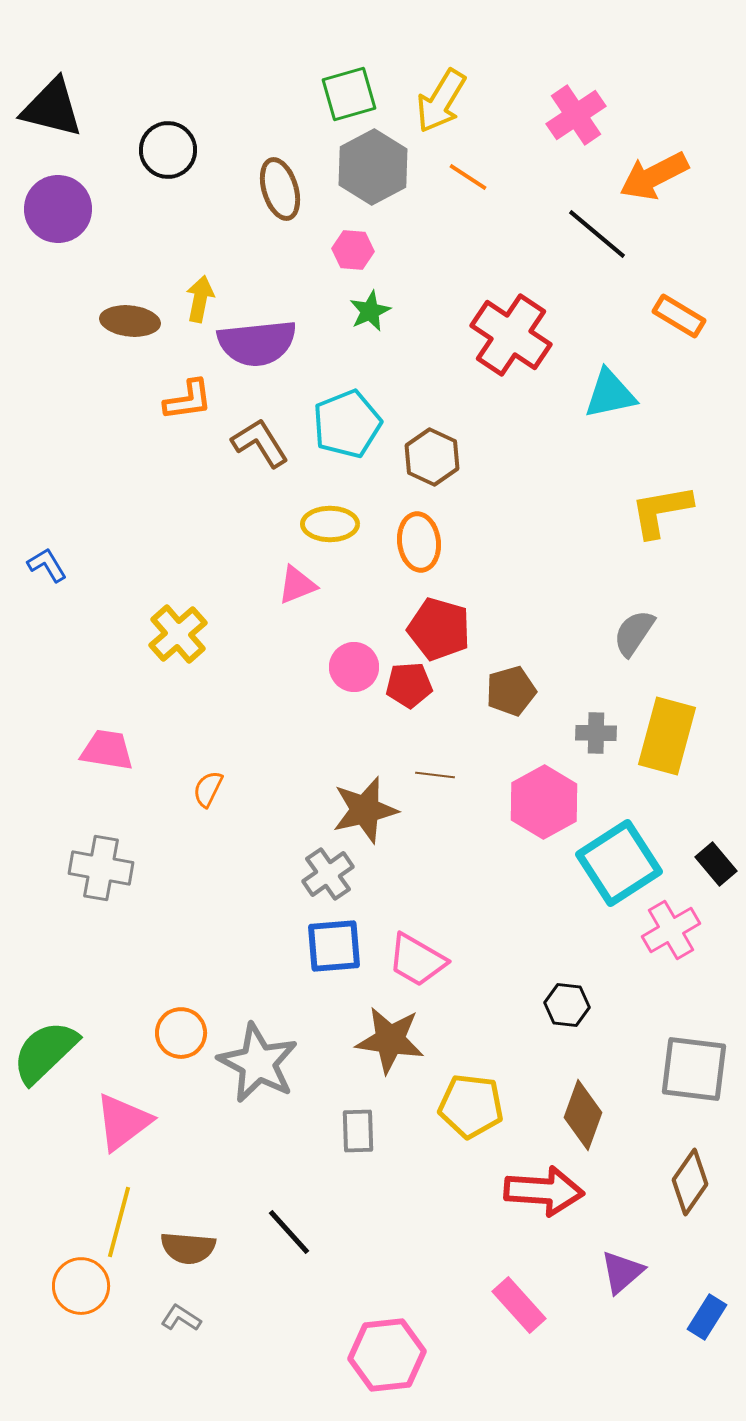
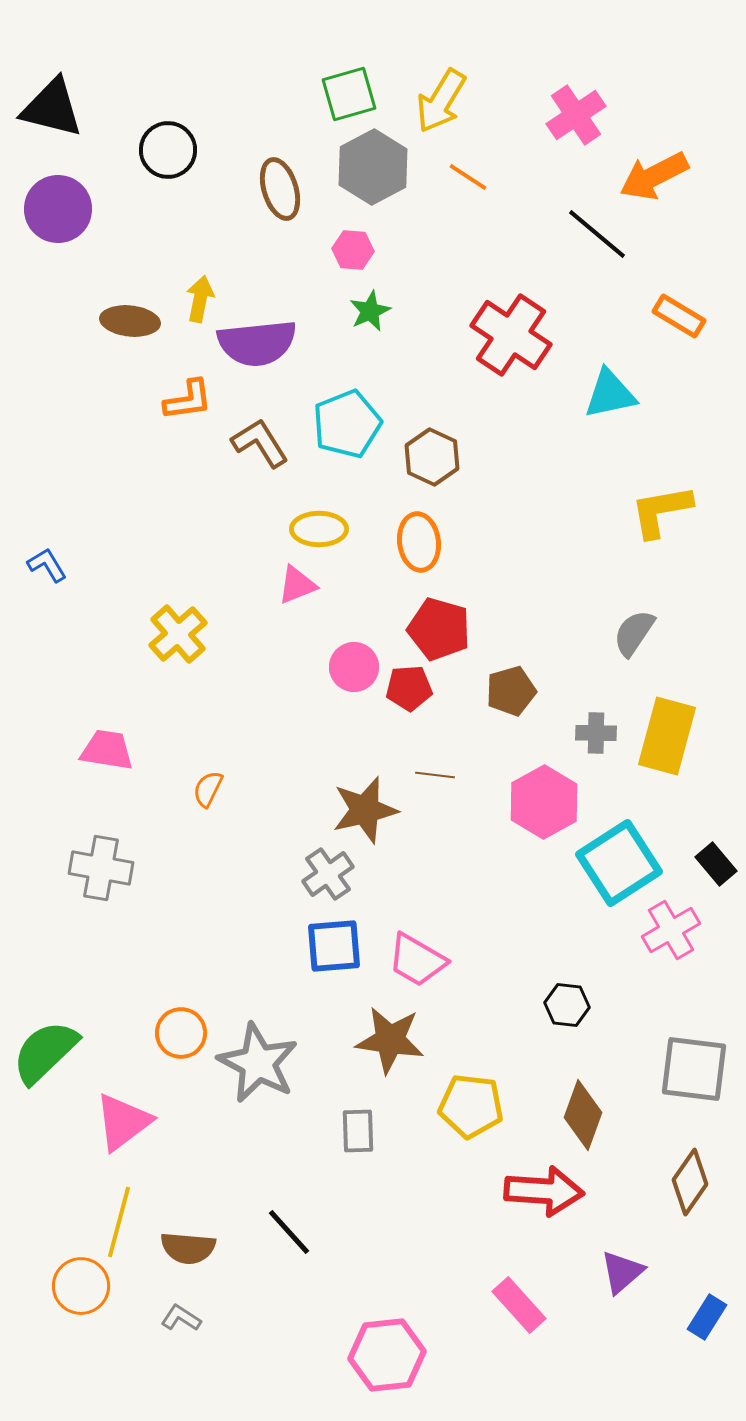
yellow ellipse at (330, 524): moved 11 px left, 5 px down
red pentagon at (409, 685): moved 3 px down
